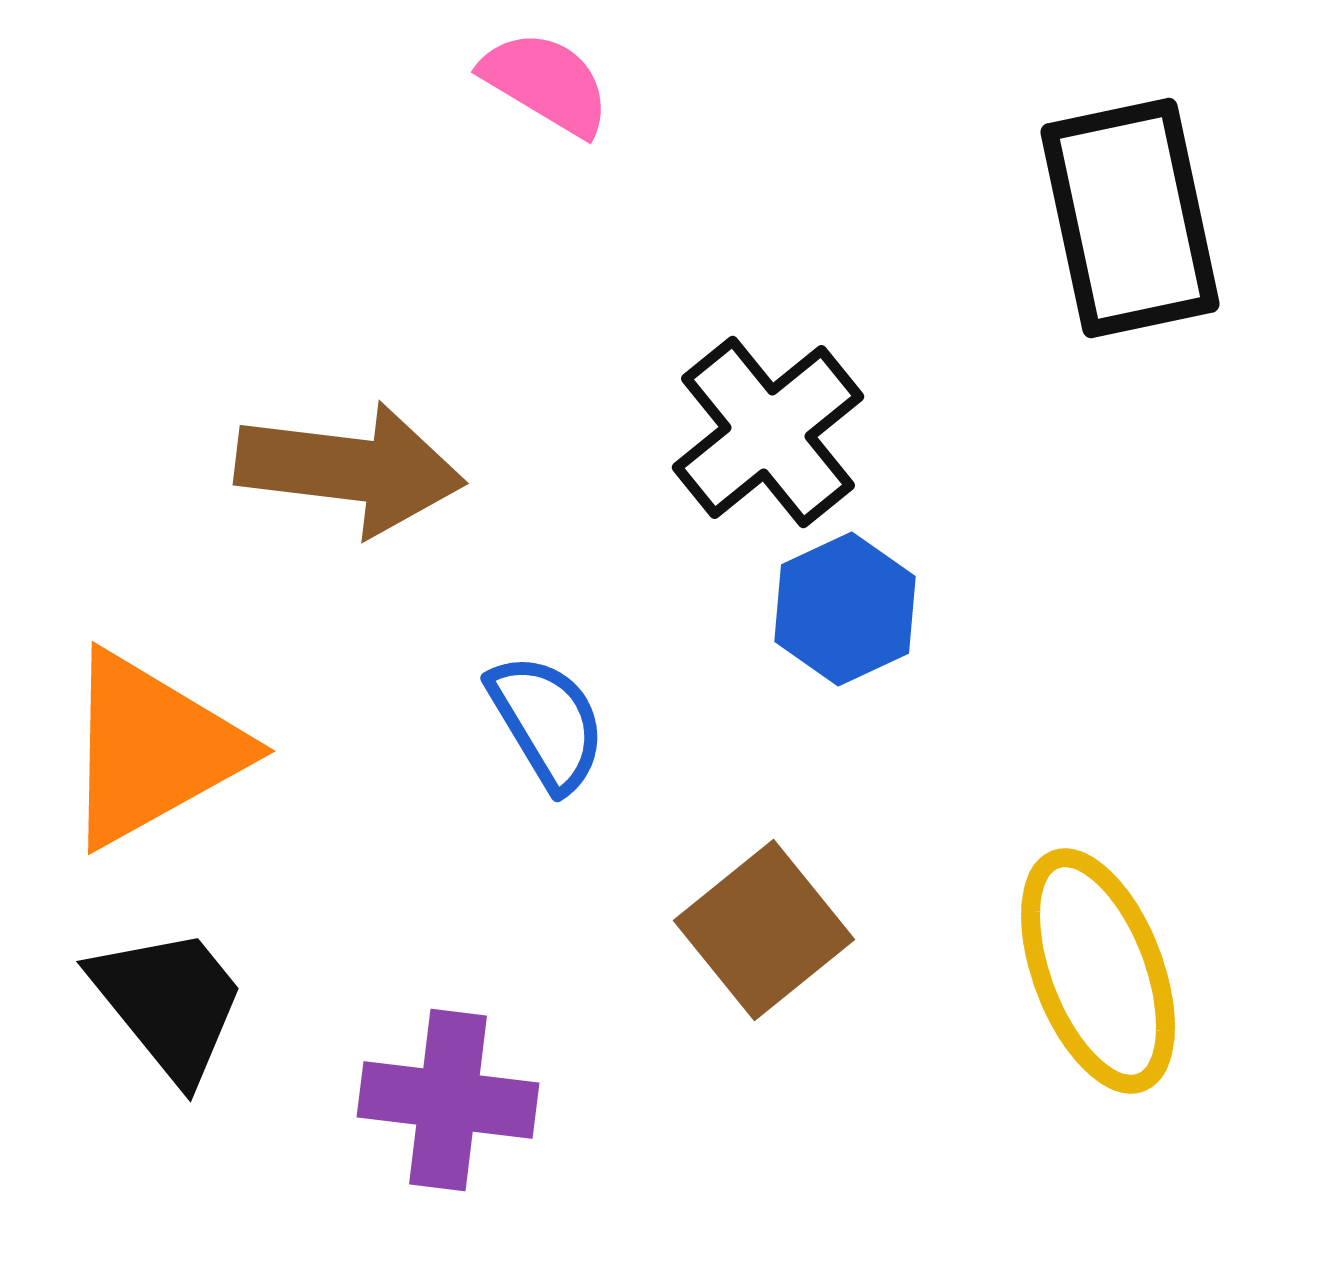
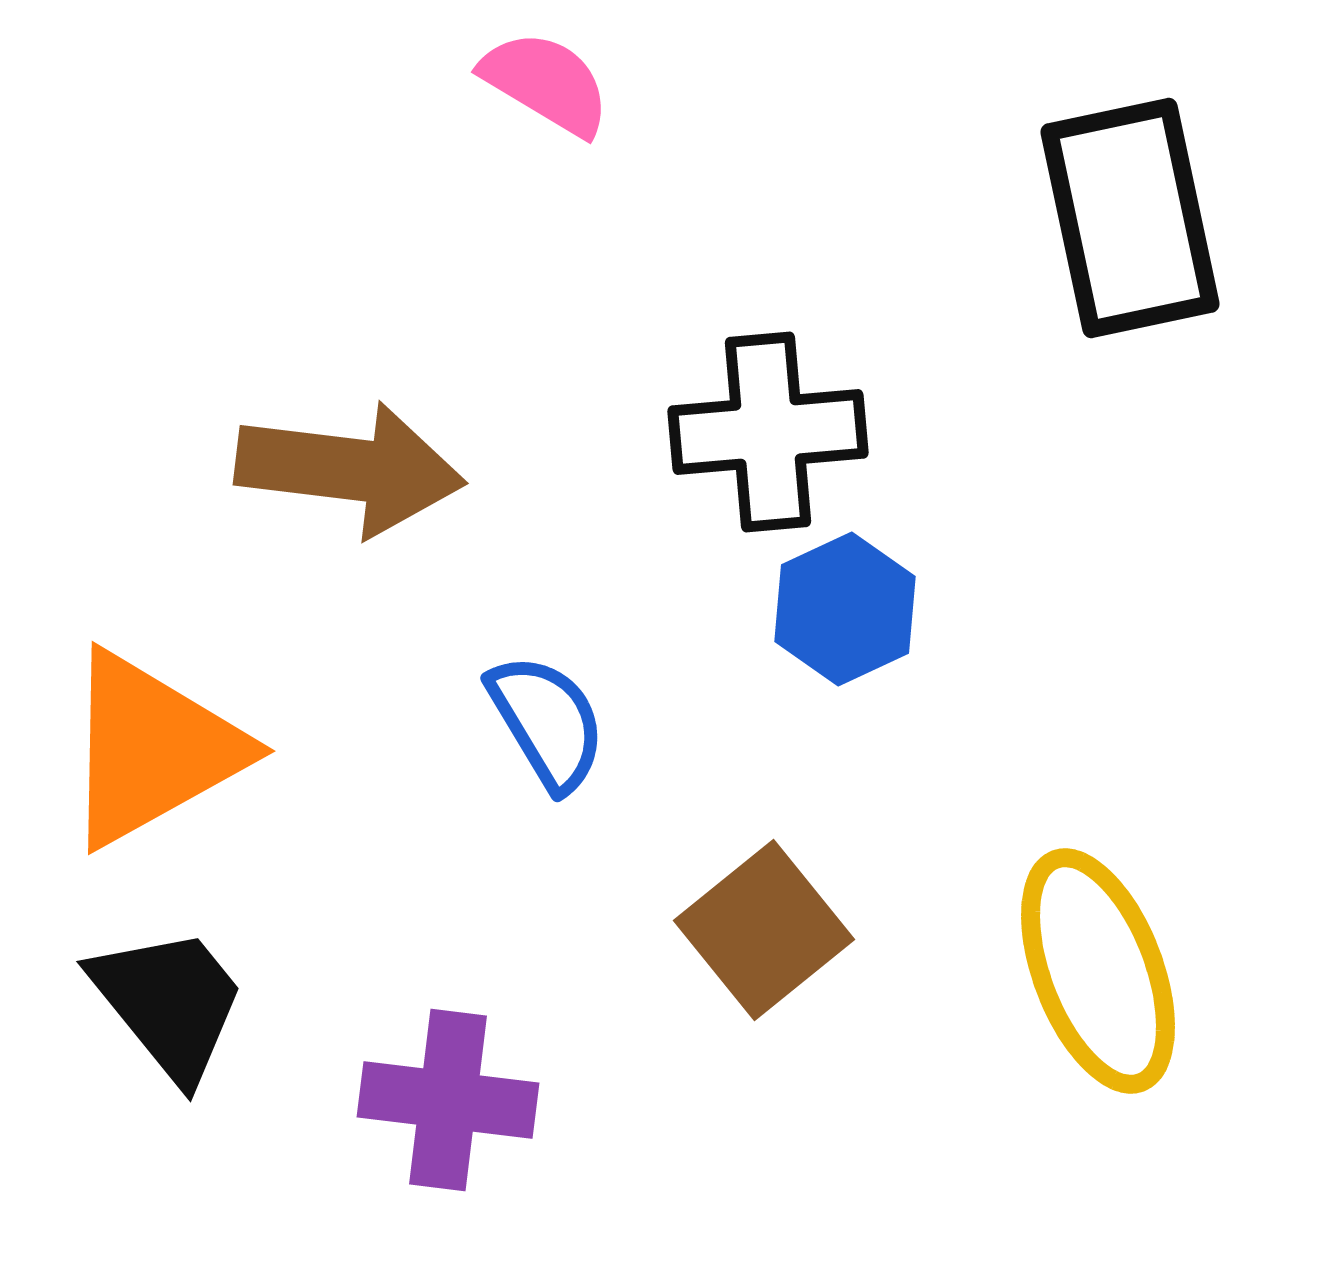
black cross: rotated 34 degrees clockwise
